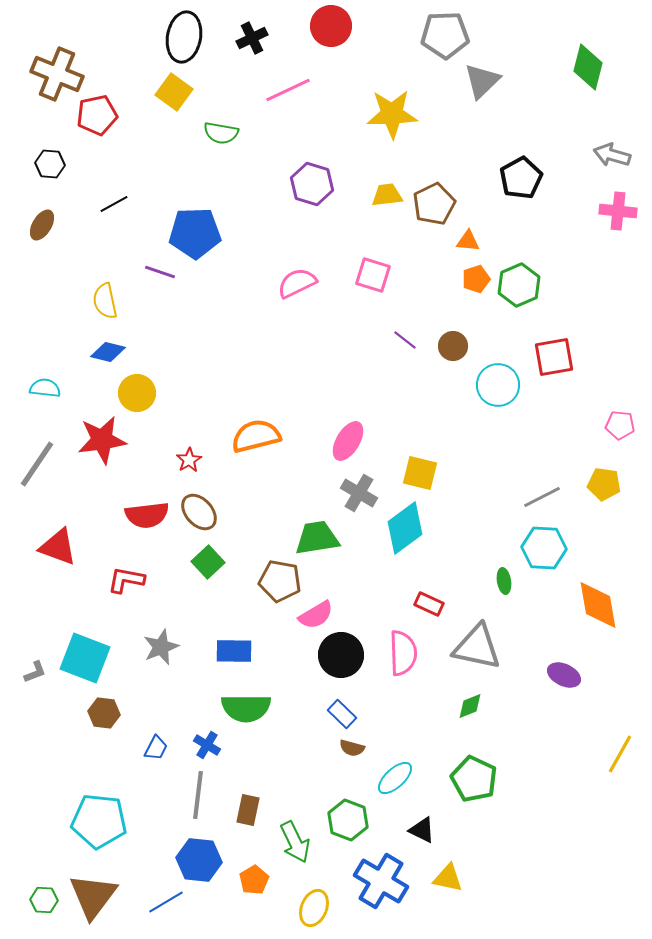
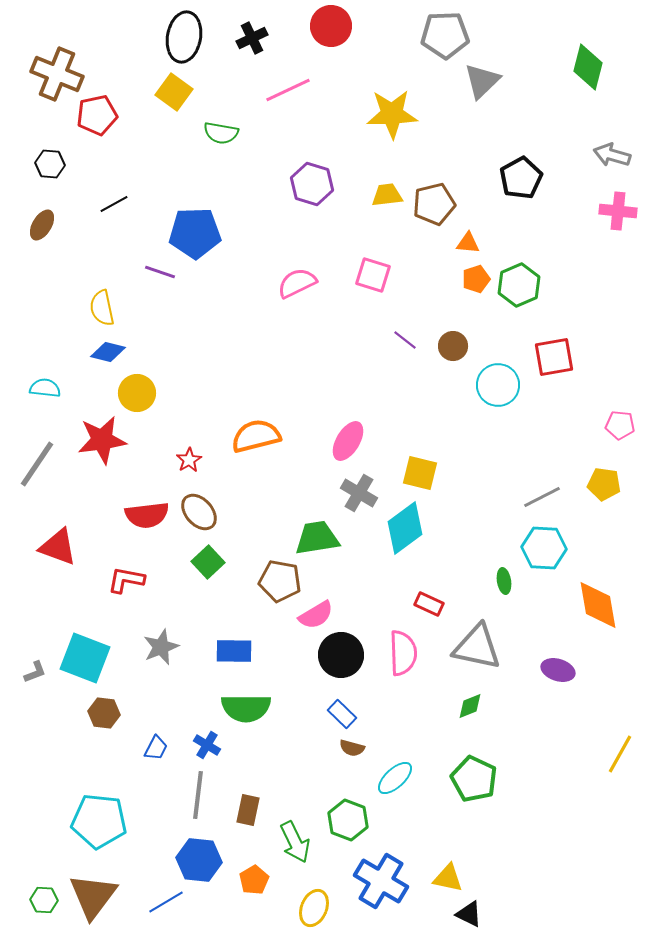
brown pentagon at (434, 204): rotated 12 degrees clockwise
orange triangle at (468, 241): moved 2 px down
yellow semicircle at (105, 301): moved 3 px left, 7 px down
purple ellipse at (564, 675): moved 6 px left, 5 px up; rotated 8 degrees counterclockwise
black triangle at (422, 830): moved 47 px right, 84 px down
